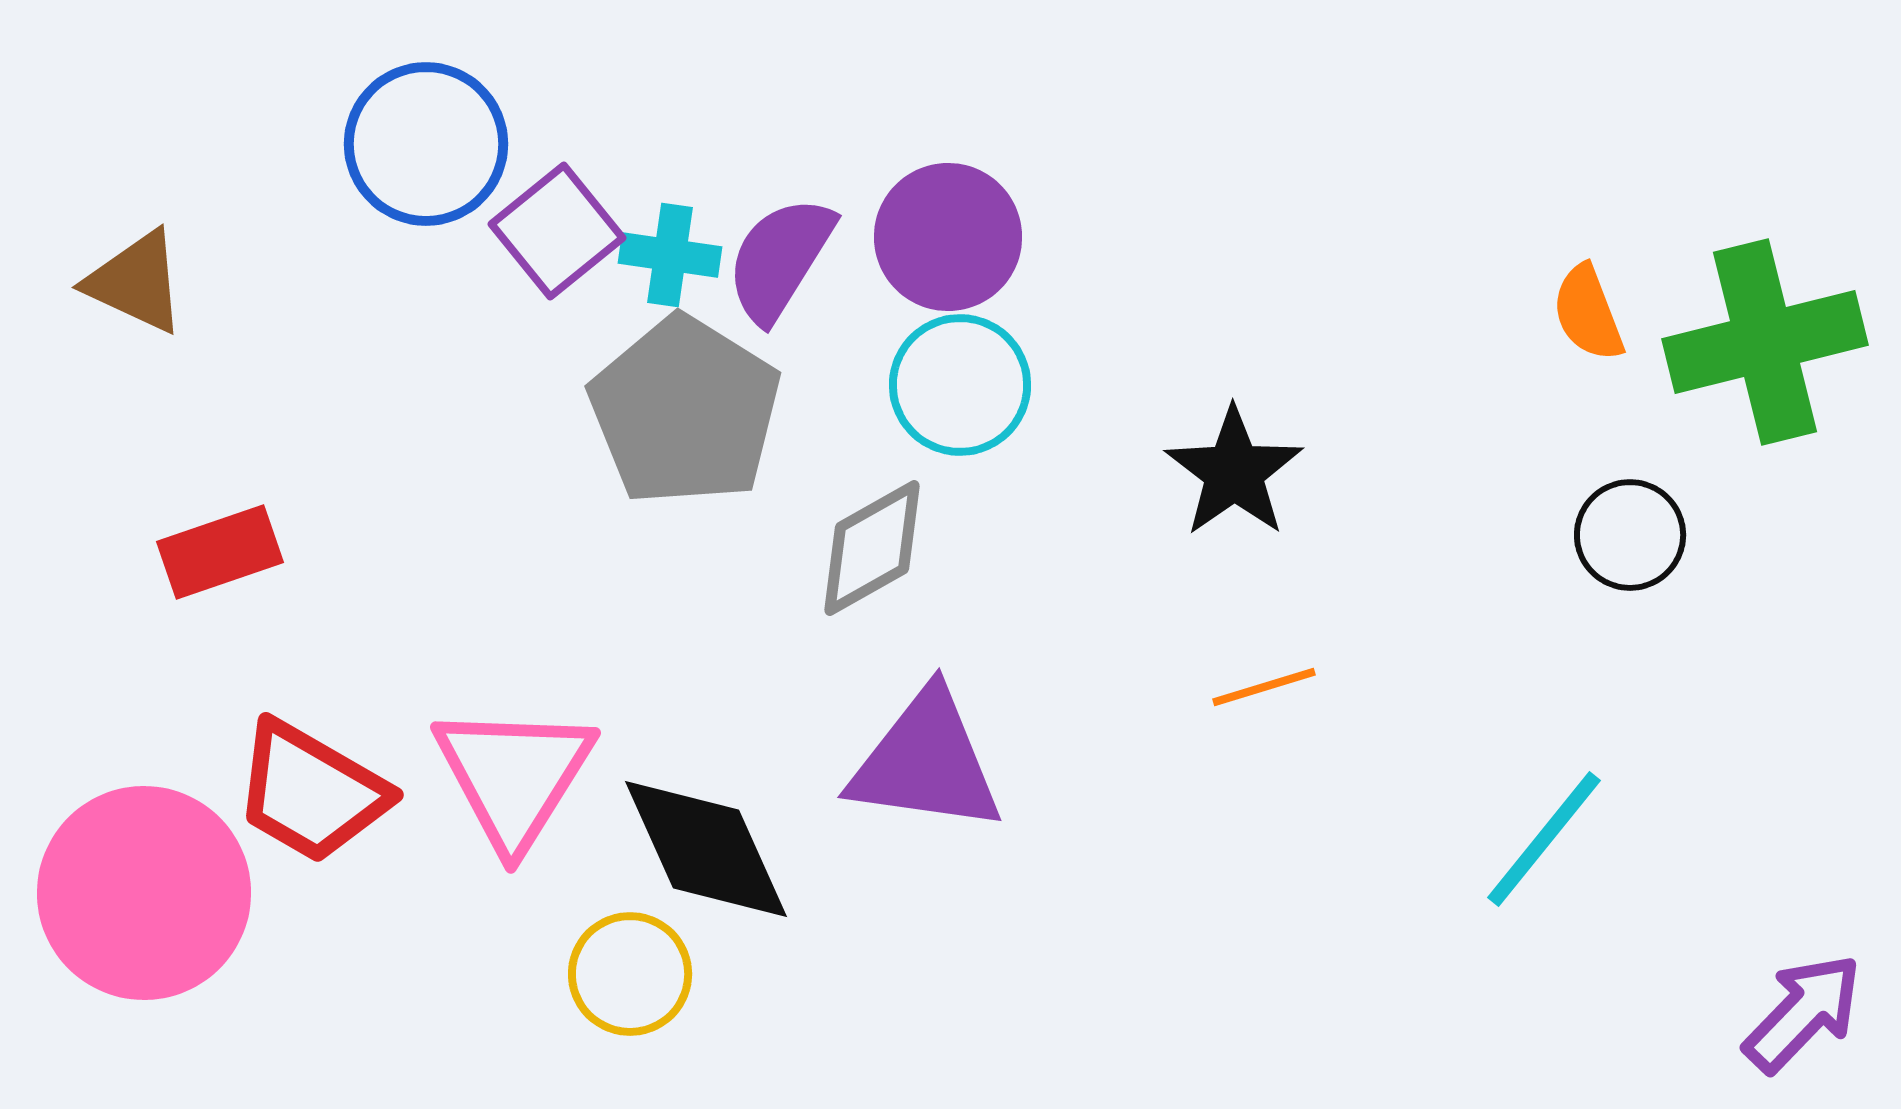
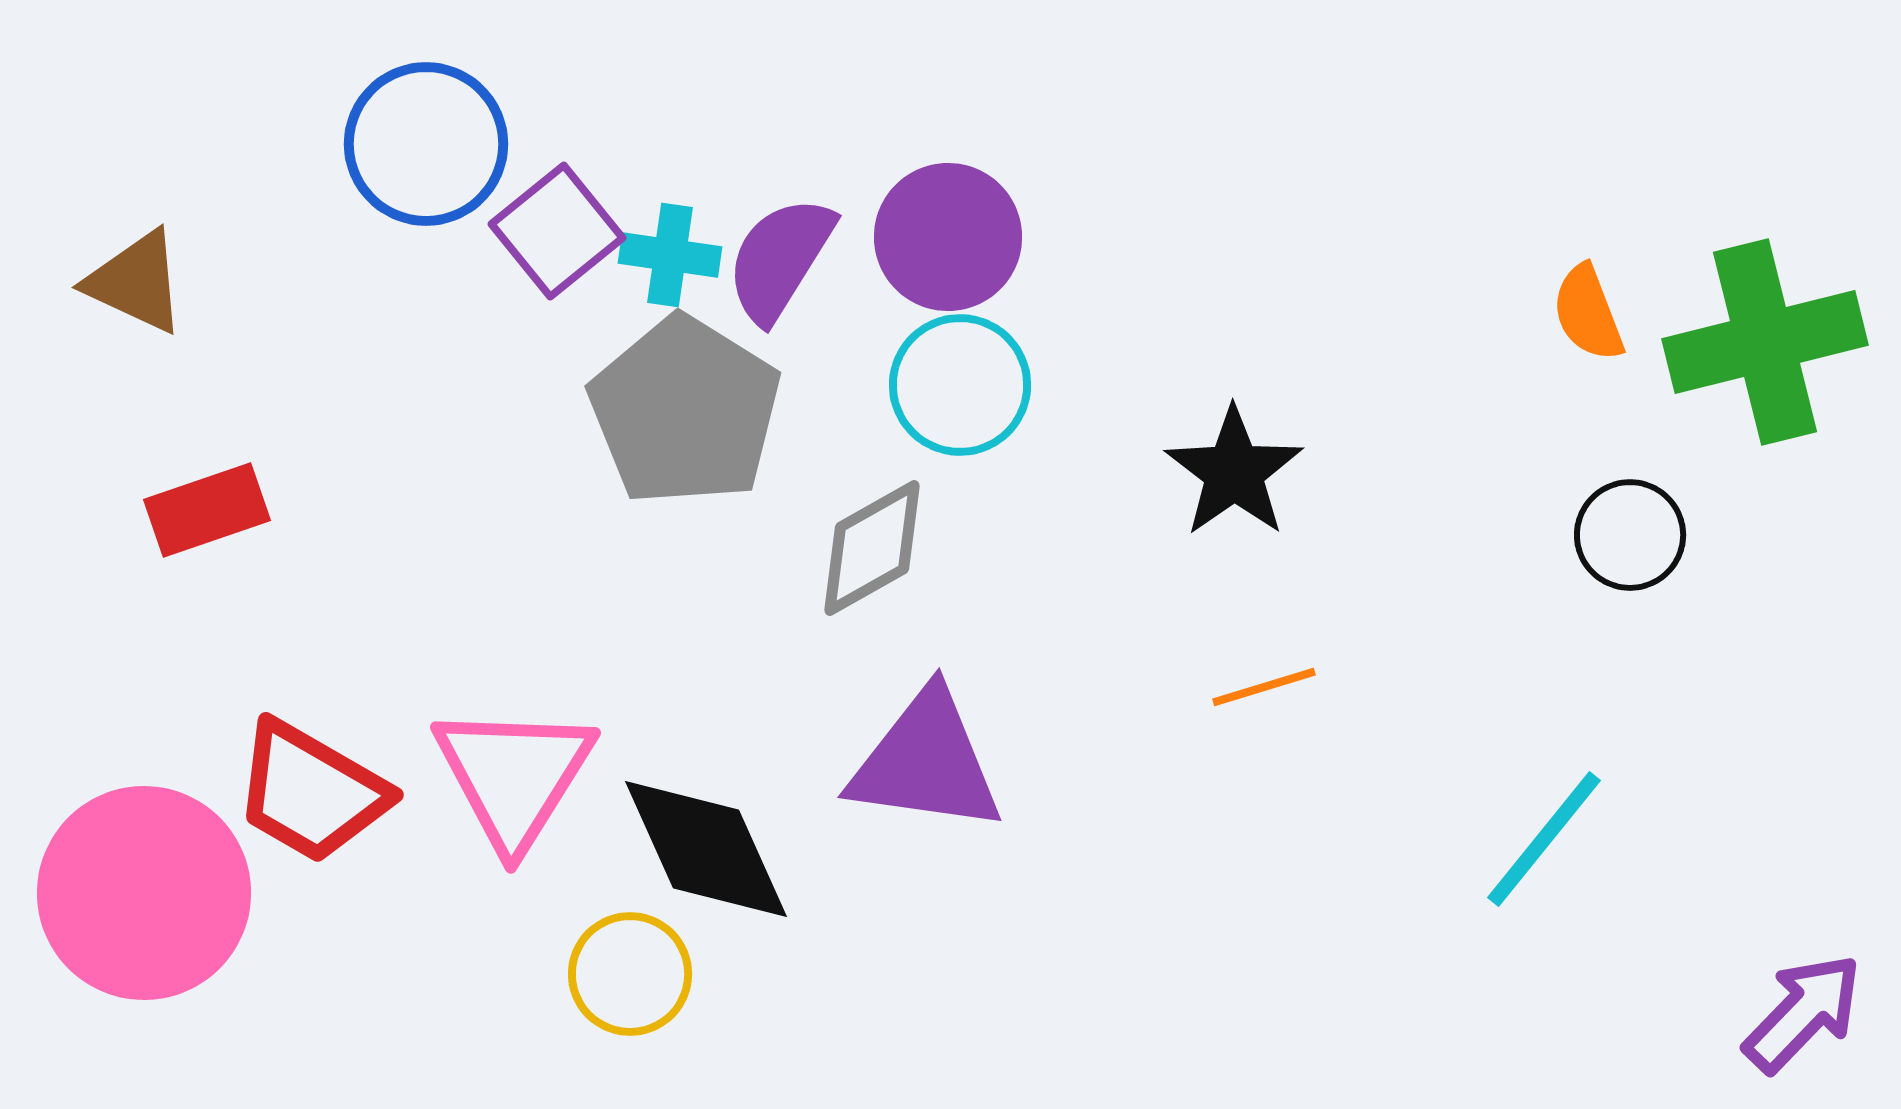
red rectangle: moved 13 px left, 42 px up
